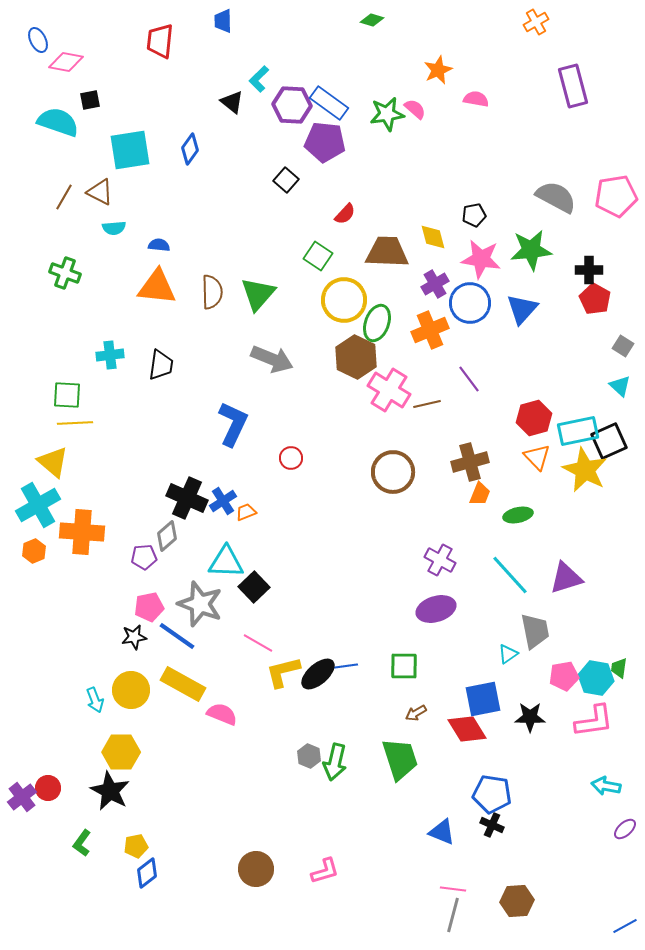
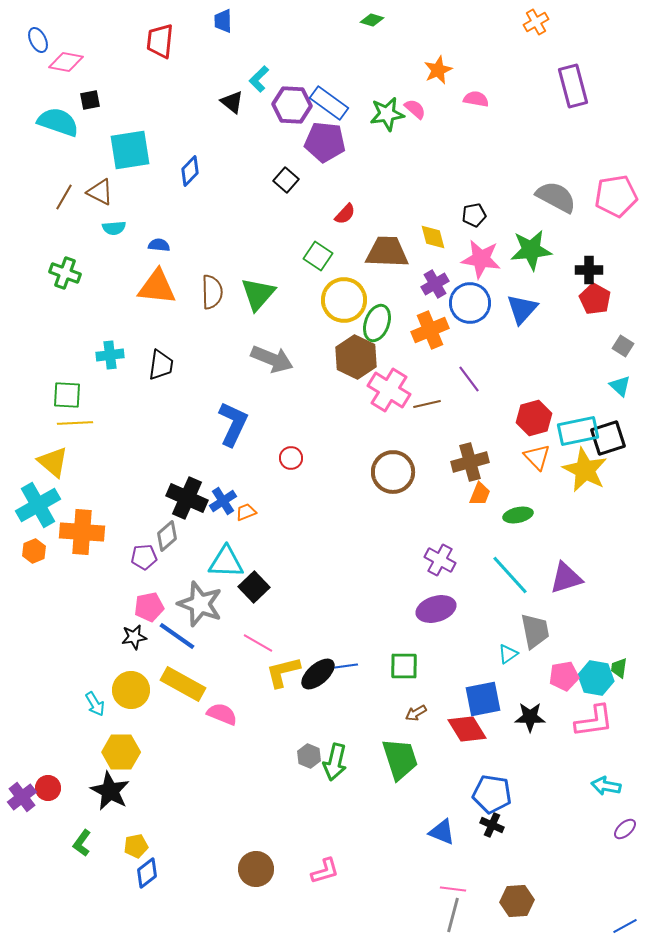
blue diamond at (190, 149): moved 22 px down; rotated 8 degrees clockwise
black square at (609, 441): moved 1 px left, 3 px up; rotated 6 degrees clockwise
cyan arrow at (95, 700): moved 4 px down; rotated 10 degrees counterclockwise
